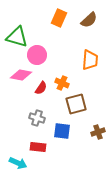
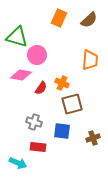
brown square: moved 4 px left
gray cross: moved 3 px left, 4 px down
brown cross: moved 5 px left, 6 px down
